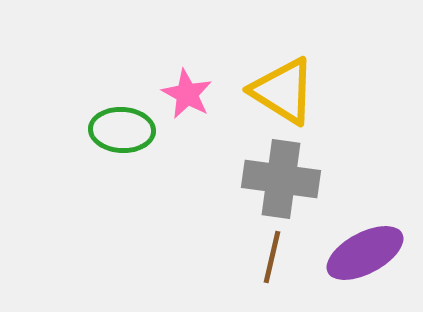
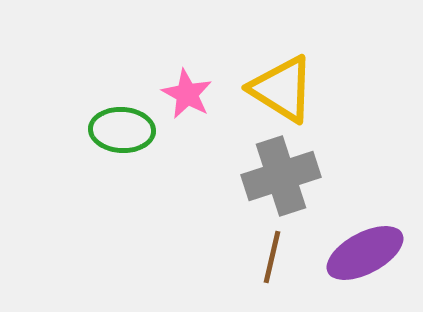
yellow triangle: moved 1 px left, 2 px up
gray cross: moved 3 px up; rotated 26 degrees counterclockwise
